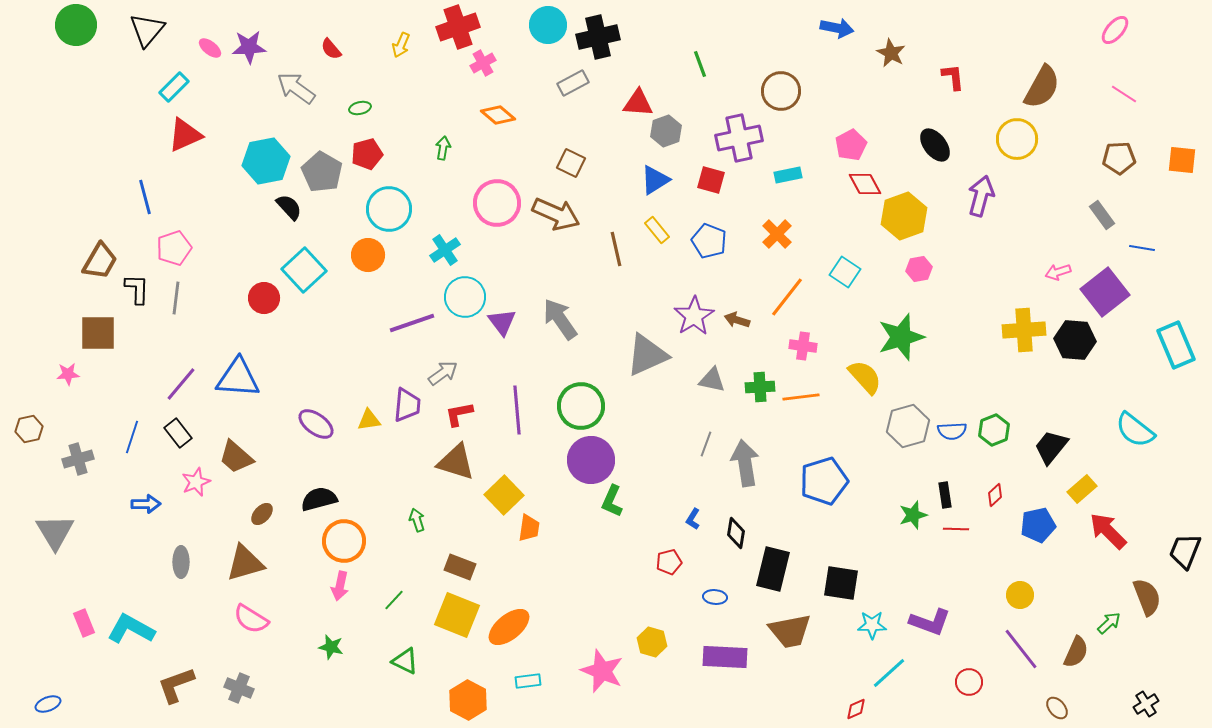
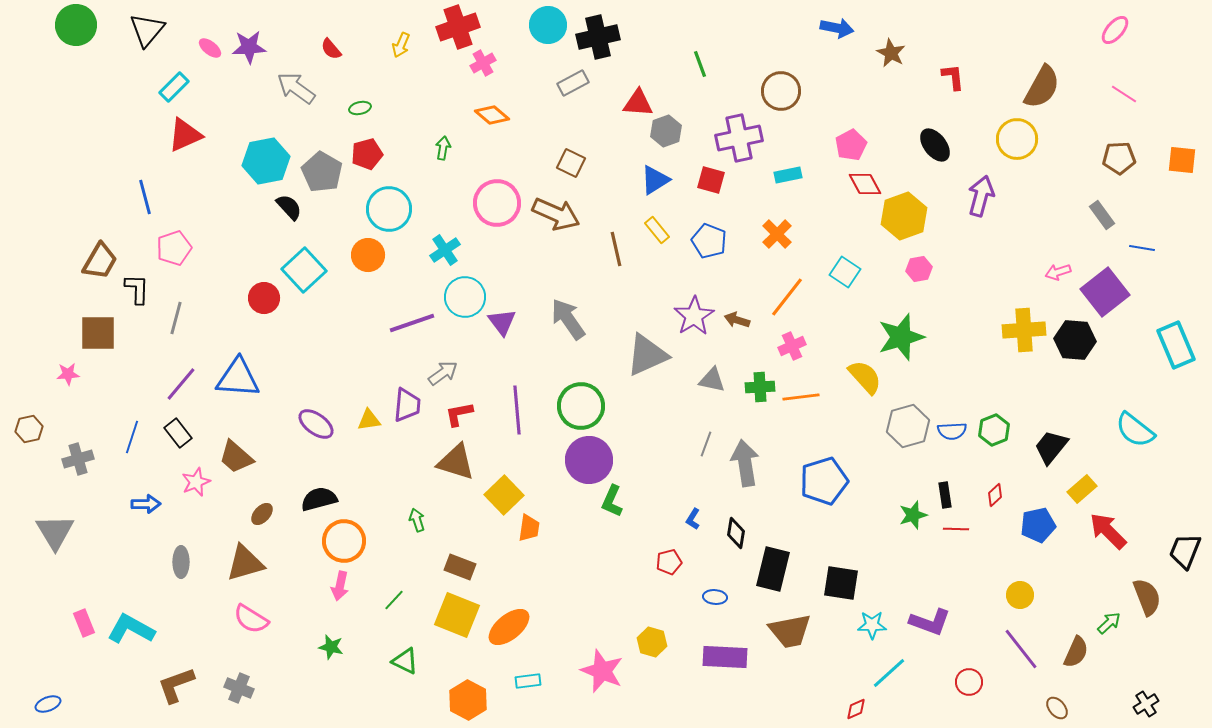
orange diamond at (498, 115): moved 6 px left
gray line at (176, 298): moved 20 px down; rotated 8 degrees clockwise
gray arrow at (560, 319): moved 8 px right
pink cross at (803, 346): moved 11 px left; rotated 32 degrees counterclockwise
purple circle at (591, 460): moved 2 px left
